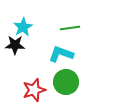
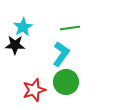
cyan L-shape: rotated 105 degrees clockwise
